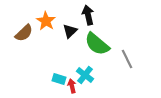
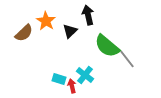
green semicircle: moved 10 px right, 2 px down
gray line: rotated 12 degrees counterclockwise
